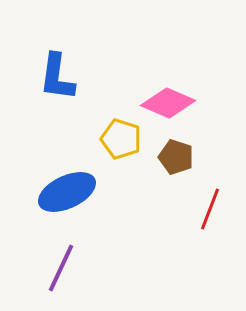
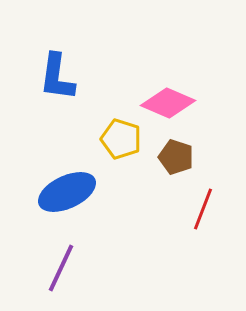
red line: moved 7 px left
